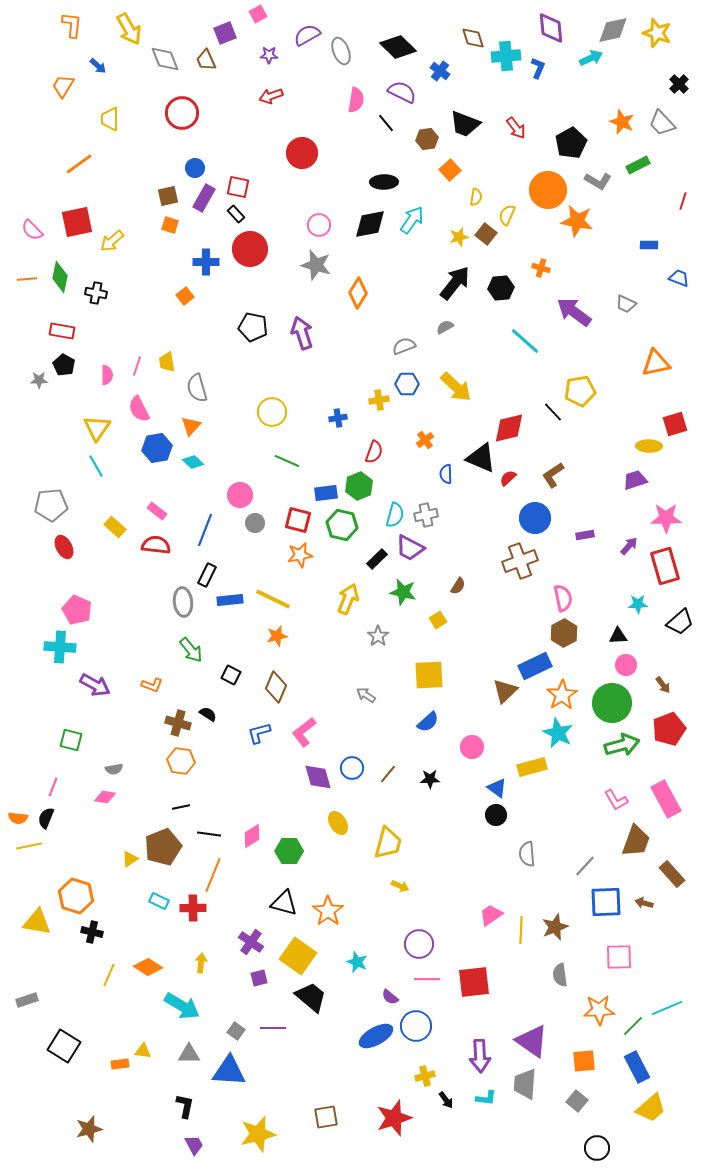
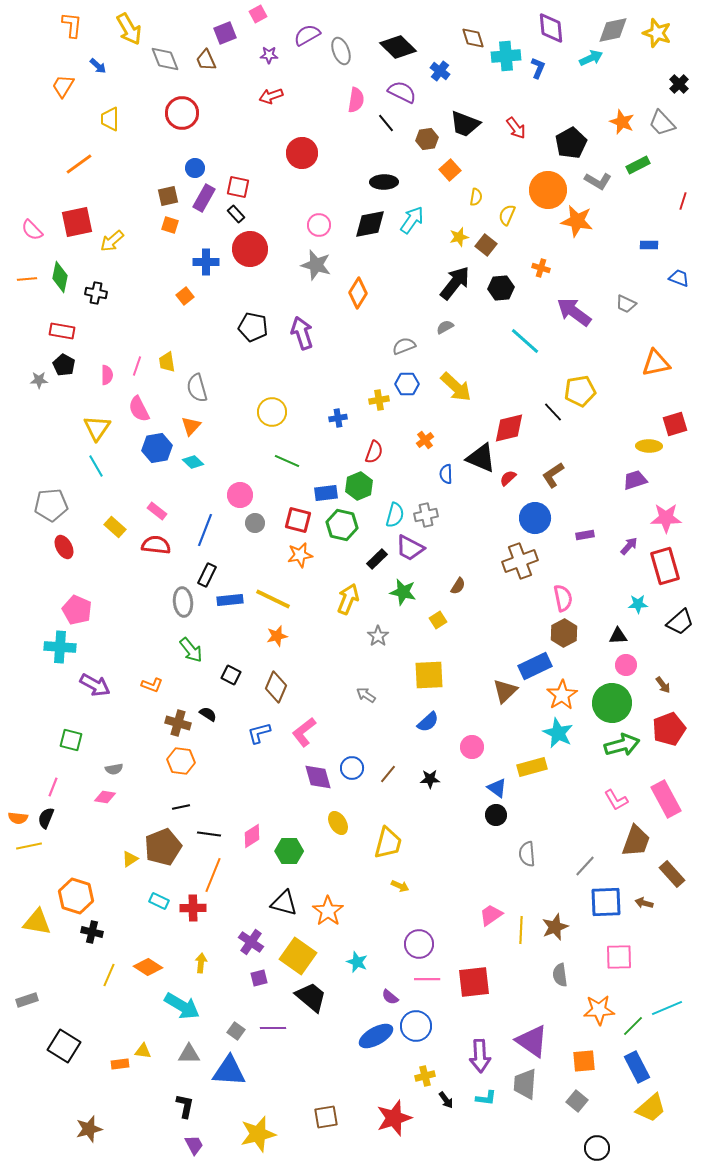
brown square at (486, 234): moved 11 px down
